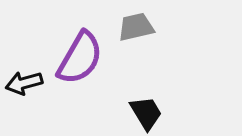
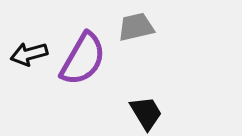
purple semicircle: moved 3 px right, 1 px down
black arrow: moved 5 px right, 29 px up
